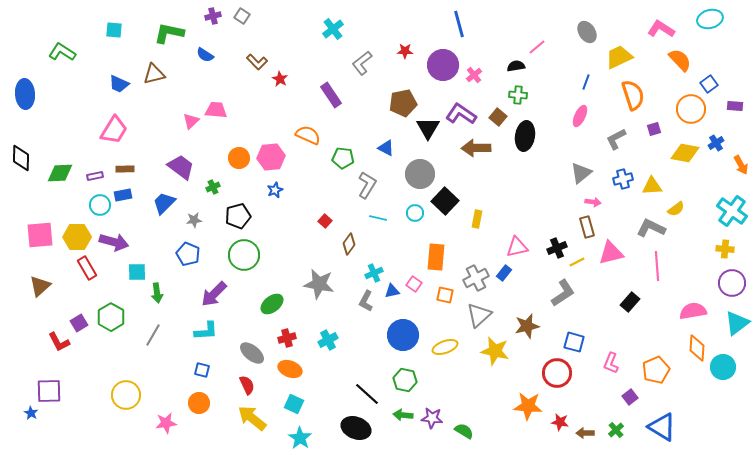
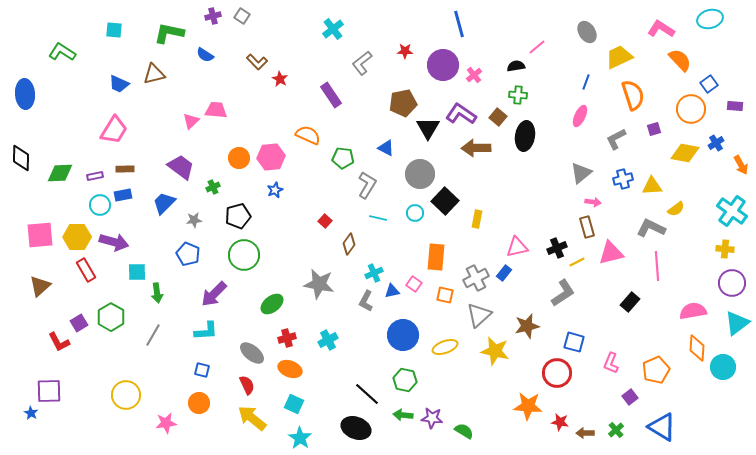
red rectangle at (87, 268): moved 1 px left, 2 px down
